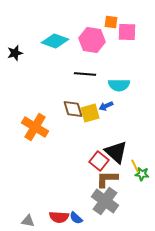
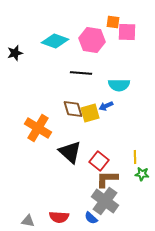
orange square: moved 2 px right
black line: moved 4 px left, 1 px up
orange cross: moved 3 px right, 1 px down
black triangle: moved 46 px left
yellow line: moved 9 px up; rotated 24 degrees clockwise
blue semicircle: moved 15 px right
